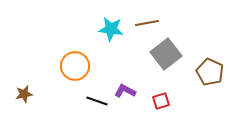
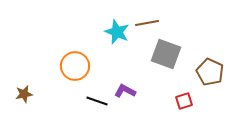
cyan star: moved 6 px right, 3 px down; rotated 15 degrees clockwise
gray square: rotated 32 degrees counterclockwise
red square: moved 23 px right
